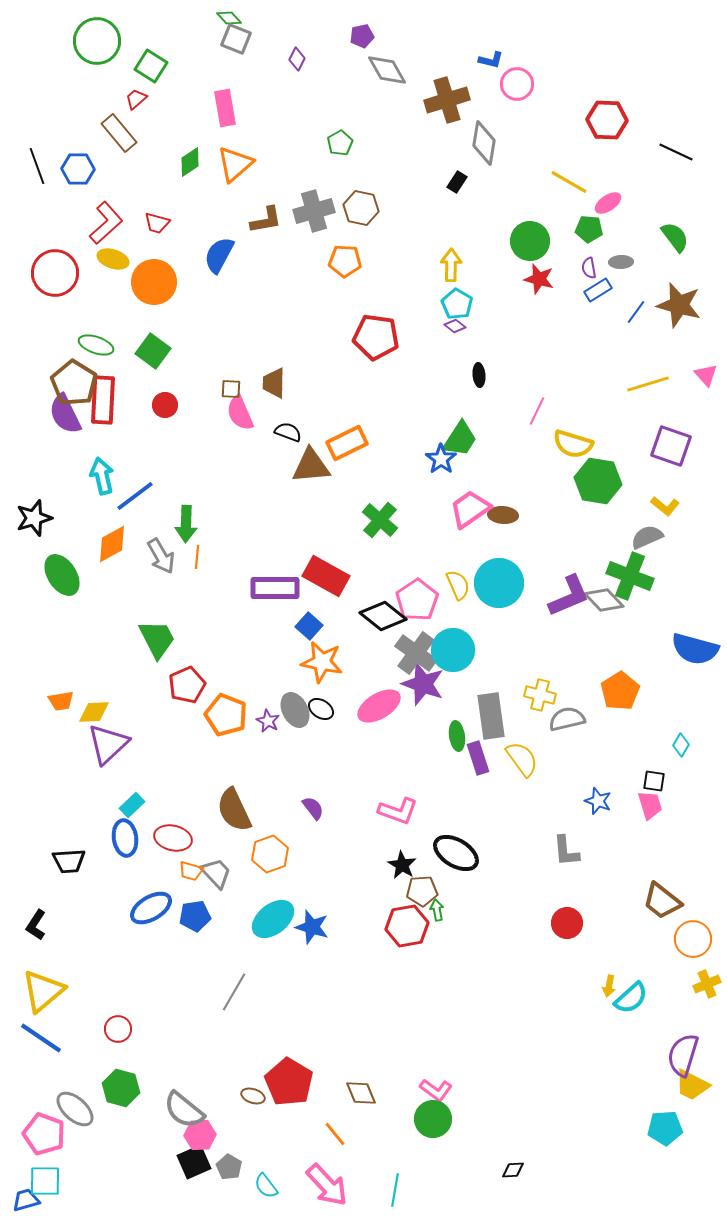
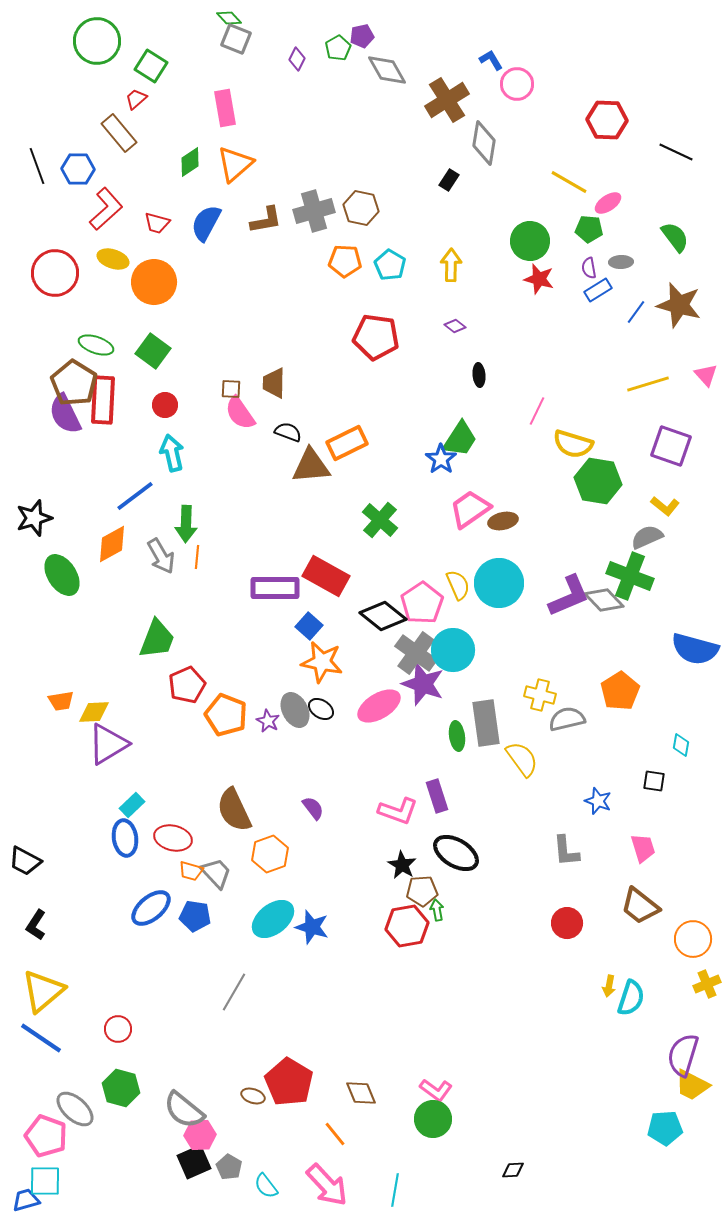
blue L-shape at (491, 60): rotated 135 degrees counterclockwise
brown cross at (447, 100): rotated 15 degrees counterclockwise
green pentagon at (340, 143): moved 2 px left, 95 px up
black rectangle at (457, 182): moved 8 px left, 2 px up
red L-shape at (106, 223): moved 14 px up
blue semicircle at (219, 255): moved 13 px left, 32 px up
cyan pentagon at (457, 304): moved 67 px left, 39 px up
pink semicircle at (240, 413): rotated 12 degrees counterclockwise
cyan arrow at (102, 476): moved 70 px right, 23 px up
brown ellipse at (503, 515): moved 6 px down; rotated 16 degrees counterclockwise
pink pentagon at (417, 600): moved 5 px right, 3 px down
green trapezoid at (157, 639): rotated 48 degrees clockwise
gray rectangle at (491, 716): moved 5 px left, 7 px down
purple triangle at (108, 744): rotated 12 degrees clockwise
cyan diamond at (681, 745): rotated 20 degrees counterclockwise
purple rectangle at (478, 758): moved 41 px left, 38 px down
pink trapezoid at (650, 805): moved 7 px left, 43 px down
black trapezoid at (69, 861): moved 44 px left; rotated 32 degrees clockwise
brown trapezoid at (662, 901): moved 22 px left, 5 px down
blue ellipse at (151, 908): rotated 9 degrees counterclockwise
blue pentagon at (195, 916): rotated 16 degrees clockwise
cyan semicircle at (631, 998): rotated 30 degrees counterclockwise
pink pentagon at (44, 1134): moved 2 px right, 2 px down
